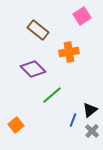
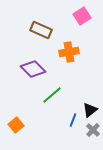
brown rectangle: moved 3 px right; rotated 15 degrees counterclockwise
gray cross: moved 1 px right, 1 px up
